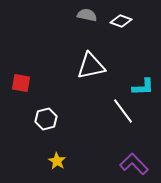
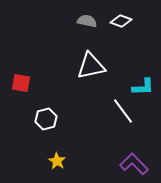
gray semicircle: moved 6 px down
